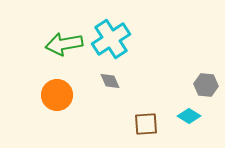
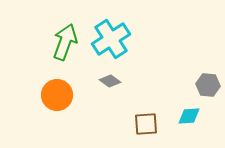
green arrow: moved 1 px right, 2 px up; rotated 120 degrees clockwise
gray diamond: rotated 30 degrees counterclockwise
gray hexagon: moved 2 px right
cyan diamond: rotated 35 degrees counterclockwise
